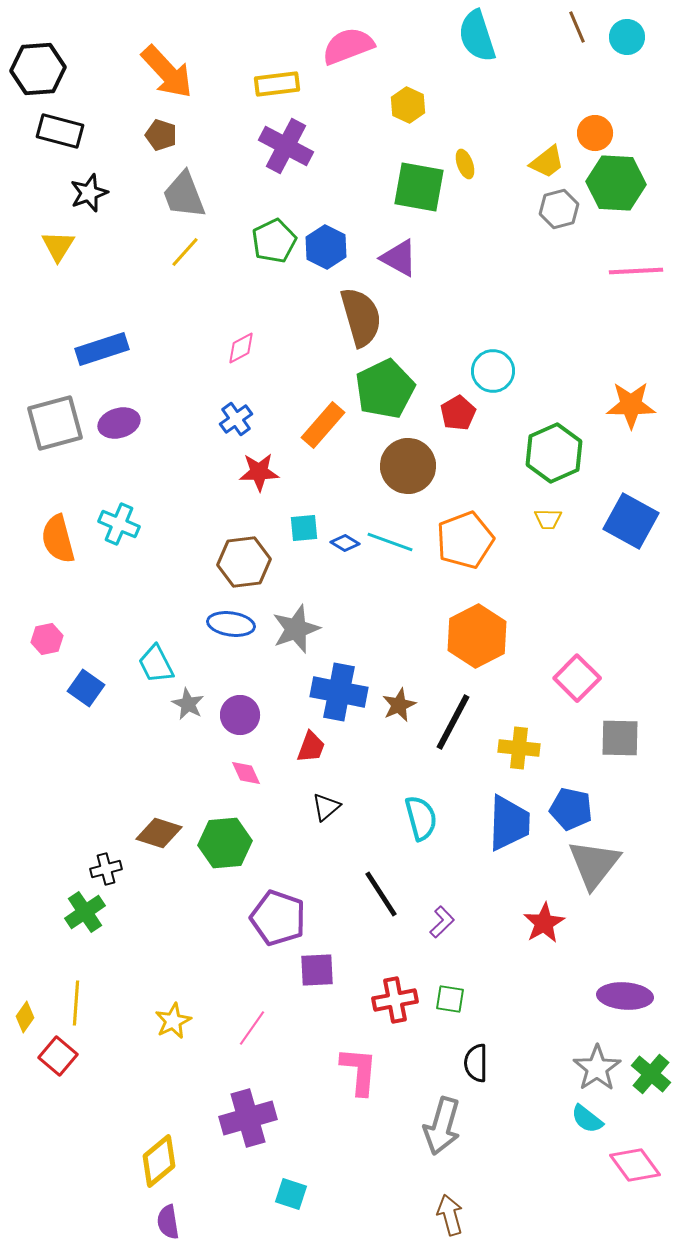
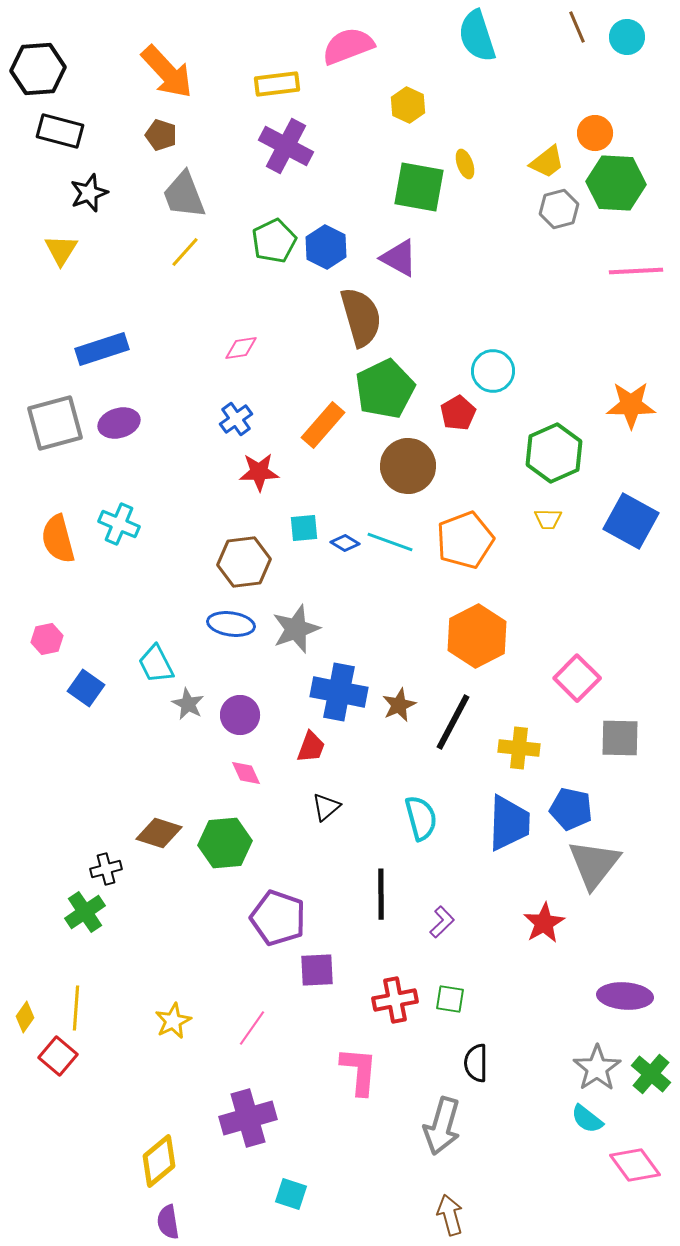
yellow triangle at (58, 246): moved 3 px right, 4 px down
pink diamond at (241, 348): rotated 20 degrees clockwise
black line at (381, 894): rotated 33 degrees clockwise
yellow line at (76, 1003): moved 5 px down
